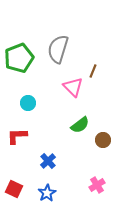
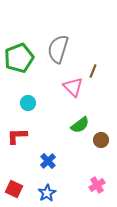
brown circle: moved 2 px left
